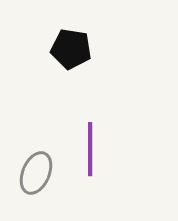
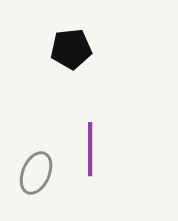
black pentagon: rotated 15 degrees counterclockwise
